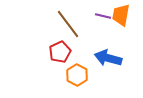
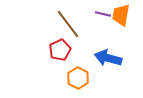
purple line: moved 2 px up
red pentagon: moved 2 px up
orange hexagon: moved 1 px right, 3 px down
